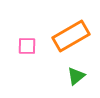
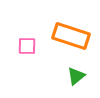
orange rectangle: rotated 48 degrees clockwise
